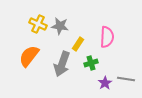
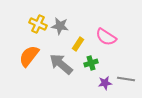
pink semicircle: moved 1 px left; rotated 120 degrees clockwise
gray arrow: moved 1 px left; rotated 110 degrees clockwise
purple star: rotated 24 degrees clockwise
